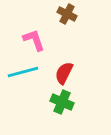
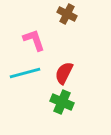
cyan line: moved 2 px right, 1 px down
